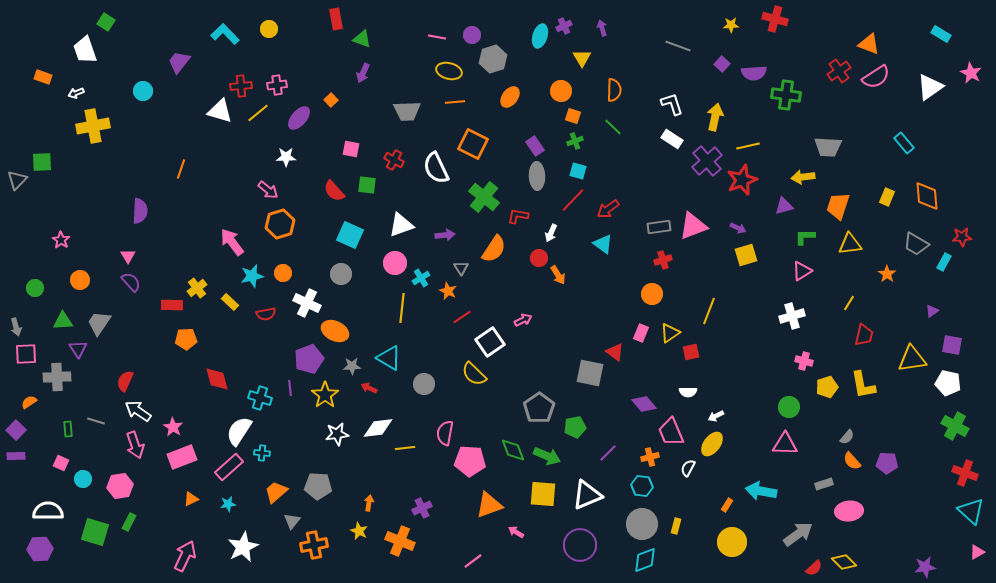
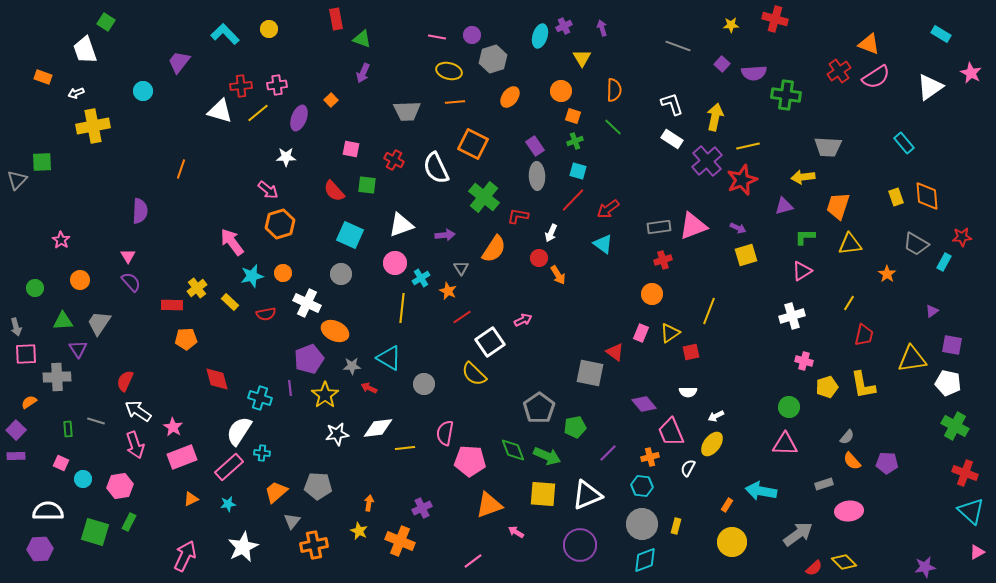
purple ellipse at (299, 118): rotated 20 degrees counterclockwise
yellow rectangle at (887, 197): moved 9 px right; rotated 42 degrees counterclockwise
